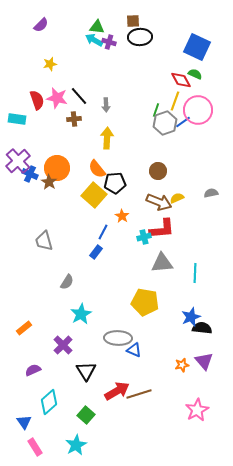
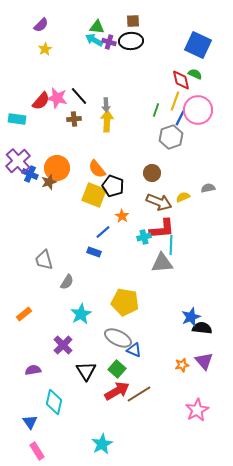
black ellipse at (140, 37): moved 9 px left, 4 px down
blue square at (197, 47): moved 1 px right, 2 px up
yellow star at (50, 64): moved 5 px left, 15 px up; rotated 16 degrees counterclockwise
red diamond at (181, 80): rotated 15 degrees clockwise
red semicircle at (37, 100): moved 4 px right, 1 px down; rotated 60 degrees clockwise
blue line at (183, 122): moved 3 px left, 4 px up; rotated 28 degrees counterclockwise
gray hexagon at (165, 123): moved 6 px right, 14 px down
yellow arrow at (107, 138): moved 17 px up
brown circle at (158, 171): moved 6 px left, 2 px down
brown star at (49, 182): rotated 21 degrees clockwise
black pentagon at (115, 183): moved 2 px left, 3 px down; rotated 25 degrees clockwise
gray semicircle at (211, 193): moved 3 px left, 5 px up
yellow square at (94, 195): rotated 20 degrees counterclockwise
yellow semicircle at (177, 198): moved 6 px right, 1 px up
blue line at (103, 232): rotated 21 degrees clockwise
gray trapezoid at (44, 241): moved 19 px down
blue rectangle at (96, 252): moved 2 px left; rotated 72 degrees clockwise
cyan line at (195, 273): moved 24 px left, 28 px up
yellow pentagon at (145, 302): moved 20 px left
orange rectangle at (24, 328): moved 14 px up
gray ellipse at (118, 338): rotated 24 degrees clockwise
purple semicircle at (33, 370): rotated 14 degrees clockwise
brown line at (139, 394): rotated 15 degrees counterclockwise
cyan diamond at (49, 402): moved 5 px right; rotated 35 degrees counterclockwise
green square at (86, 415): moved 31 px right, 46 px up
blue triangle at (24, 422): moved 6 px right
cyan star at (76, 445): moved 26 px right, 1 px up
pink rectangle at (35, 447): moved 2 px right, 4 px down
